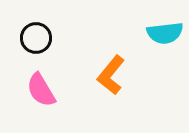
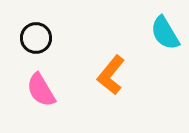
cyan semicircle: rotated 66 degrees clockwise
